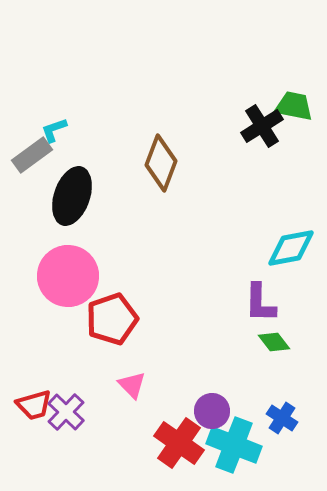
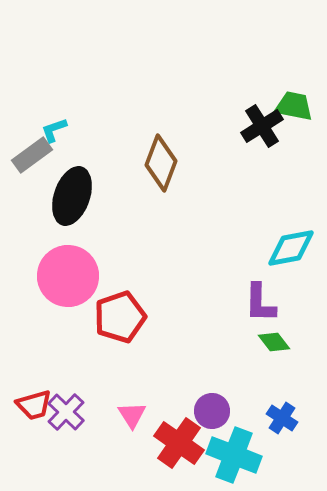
red pentagon: moved 8 px right, 2 px up
pink triangle: moved 30 px down; rotated 12 degrees clockwise
cyan cross: moved 10 px down
